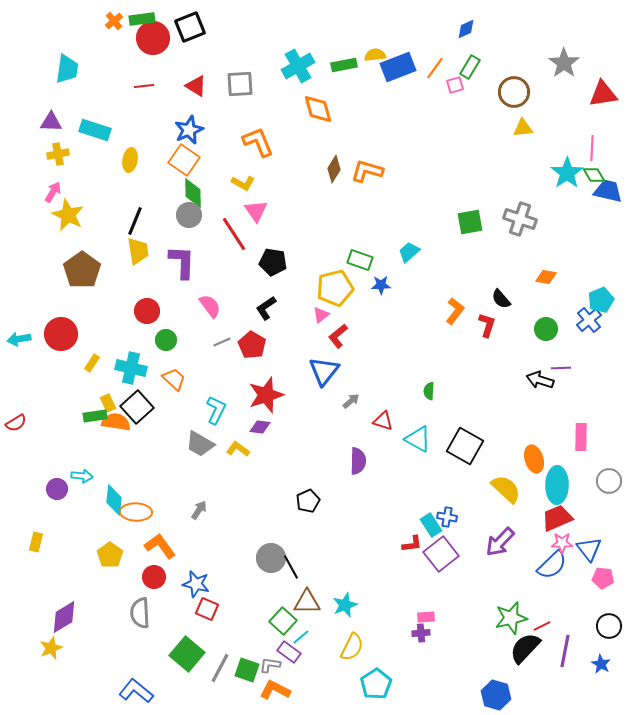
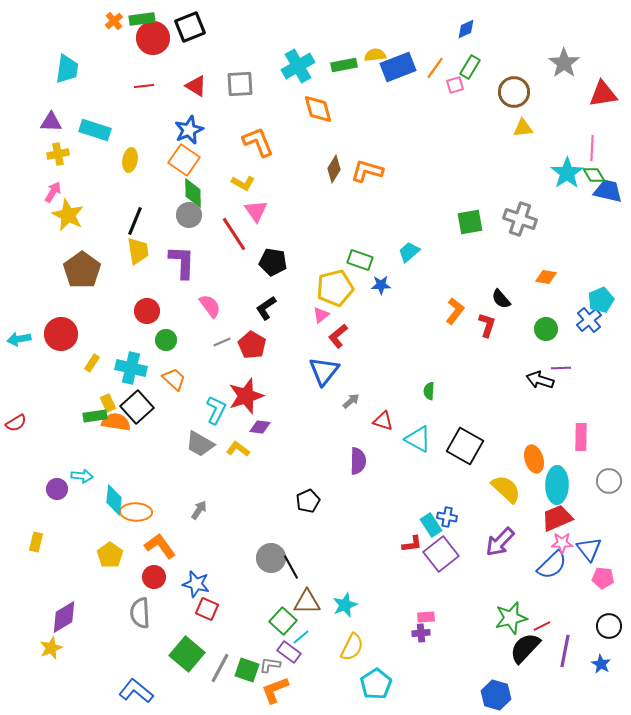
red star at (266, 395): moved 20 px left, 1 px down
orange L-shape at (275, 690): rotated 48 degrees counterclockwise
